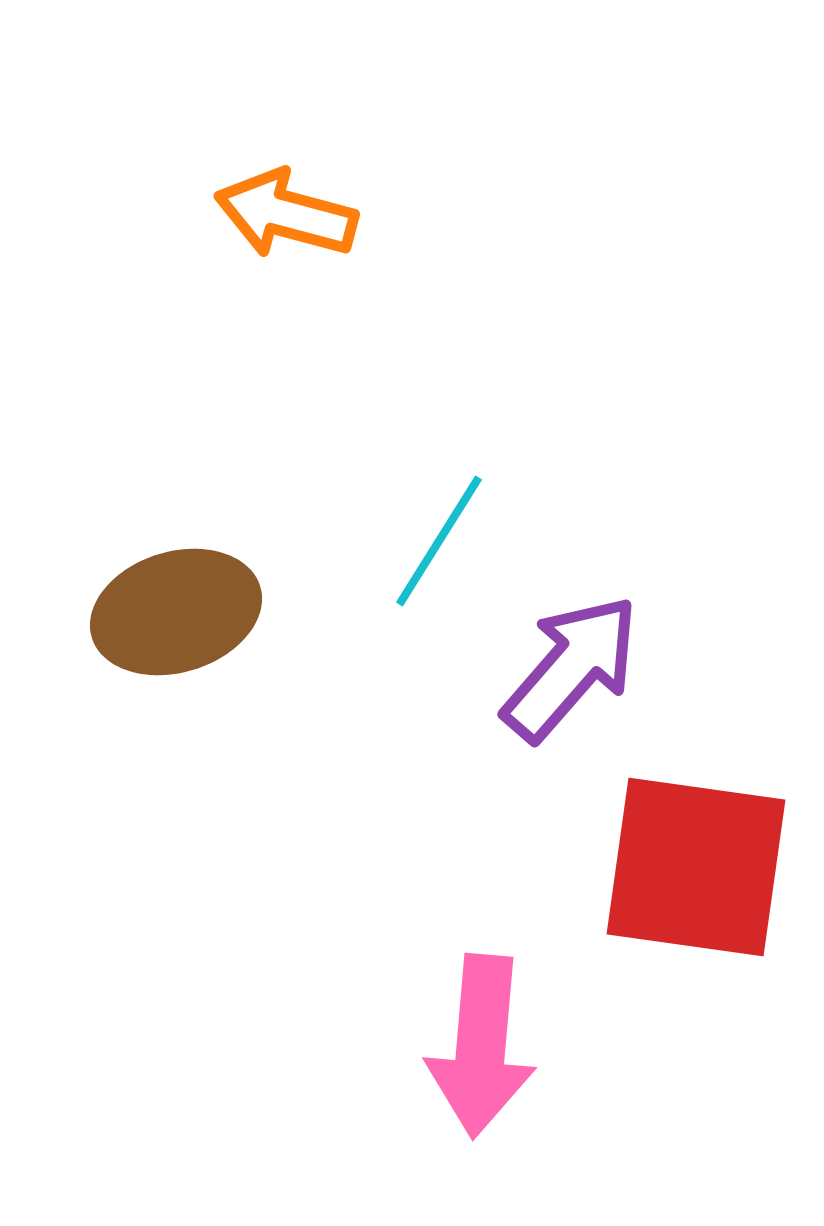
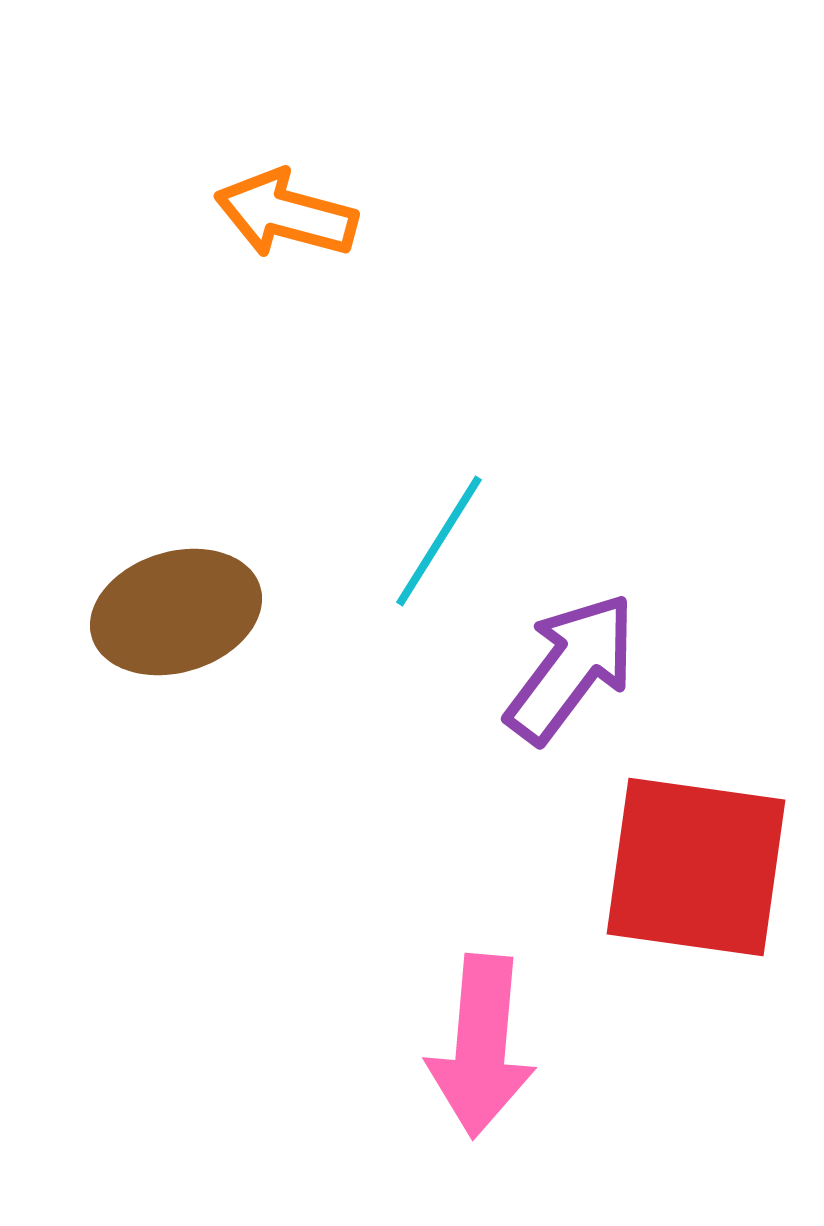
purple arrow: rotated 4 degrees counterclockwise
